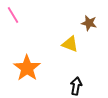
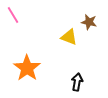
brown star: moved 1 px up
yellow triangle: moved 1 px left, 7 px up
black arrow: moved 1 px right, 4 px up
